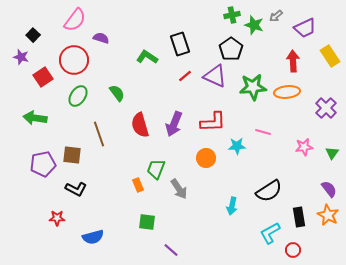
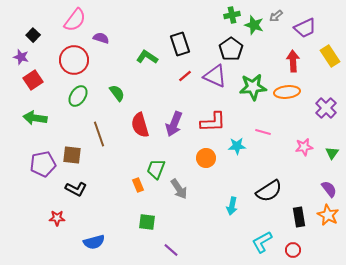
red square at (43, 77): moved 10 px left, 3 px down
cyan L-shape at (270, 233): moved 8 px left, 9 px down
blue semicircle at (93, 237): moved 1 px right, 5 px down
